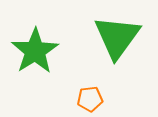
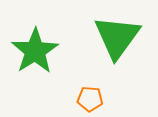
orange pentagon: rotated 10 degrees clockwise
